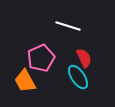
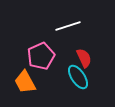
white line: rotated 35 degrees counterclockwise
pink pentagon: moved 2 px up
orange trapezoid: moved 1 px down
